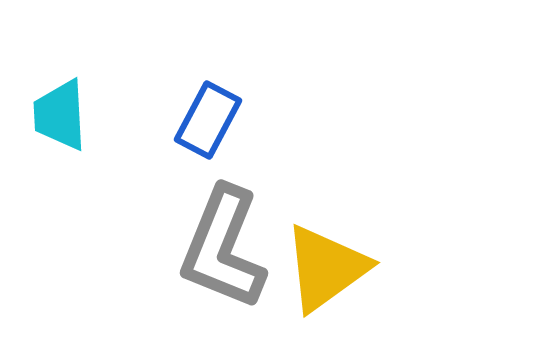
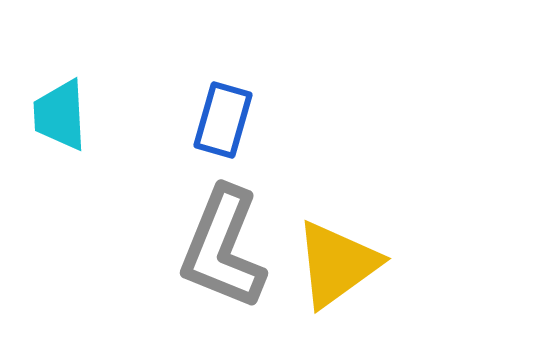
blue rectangle: moved 15 px right; rotated 12 degrees counterclockwise
yellow triangle: moved 11 px right, 4 px up
